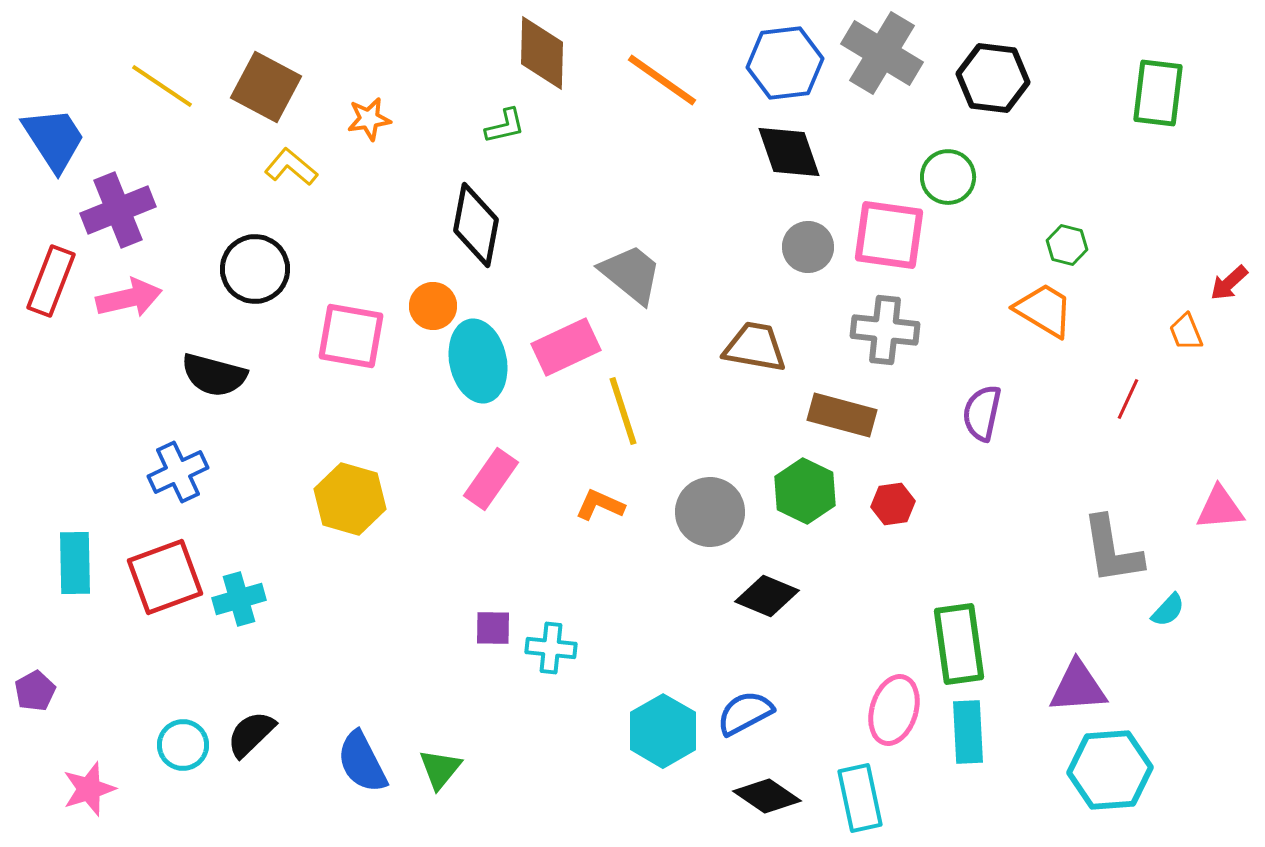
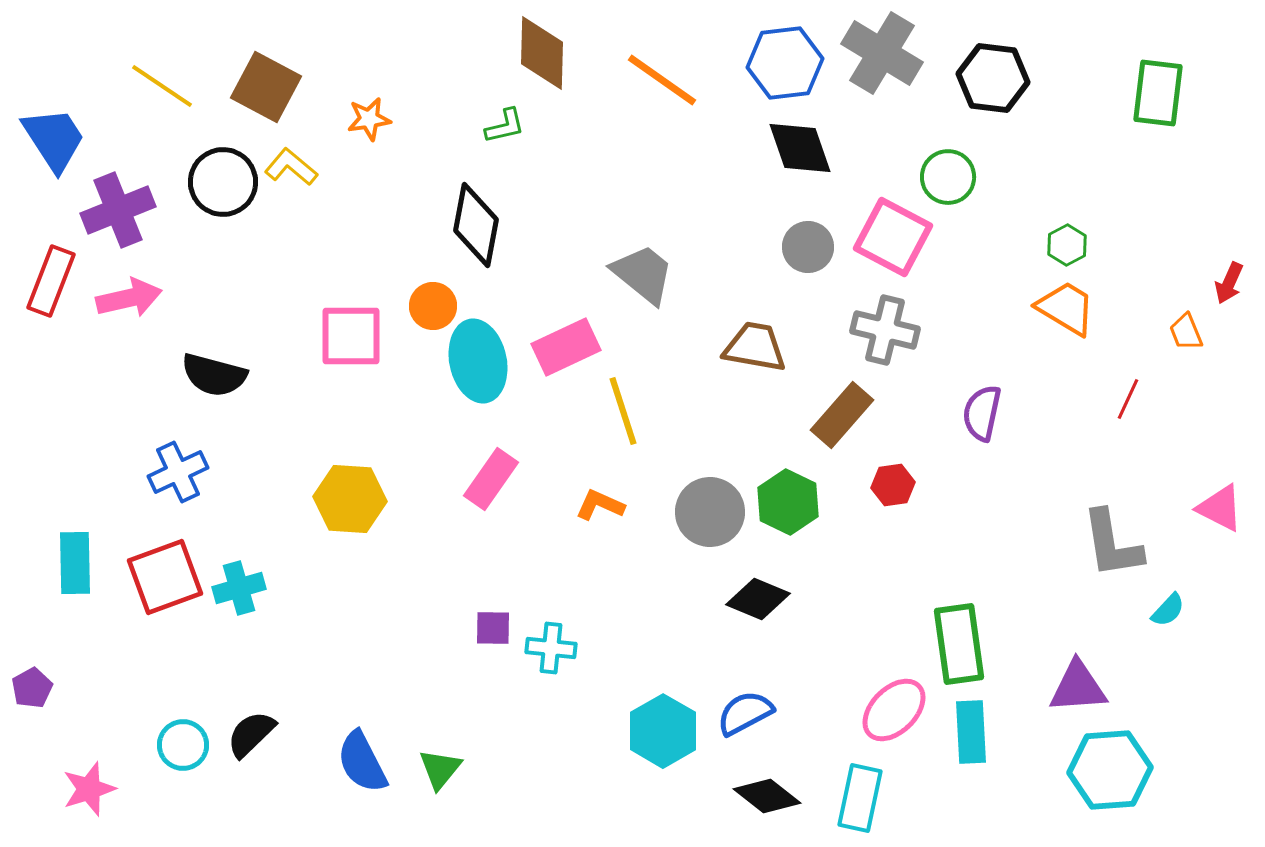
black diamond at (789, 152): moved 11 px right, 4 px up
pink square at (889, 235): moved 4 px right, 2 px down; rotated 20 degrees clockwise
green hexagon at (1067, 245): rotated 18 degrees clockwise
black circle at (255, 269): moved 32 px left, 87 px up
gray trapezoid at (631, 274): moved 12 px right
red arrow at (1229, 283): rotated 24 degrees counterclockwise
orange trapezoid at (1044, 310): moved 22 px right, 2 px up
gray cross at (885, 330): rotated 8 degrees clockwise
pink square at (351, 336): rotated 10 degrees counterclockwise
brown rectangle at (842, 415): rotated 64 degrees counterclockwise
green hexagon at (805, 491): moved 17 px left, 11 px down
yellow hexagon at (350, 499): rotated 12 degrees counterclockwise
red hexagon at (893, 504): moved 19 px up
pink triangle at (1220, 508): rotated 32 degrees clockwise
gray L-shape at (1112, 550): moved 6 px up
black diamond at (767, 596): moved 9 px left, 3 px down
cyan cross at (239, 599): moved 11 px up
purple pentagon at (35, 691): moved 3 px left, 3 px up
pink ellipse at (894, 710): rotated 28 degrees clockwise
cyan rectangle at (968, 732): moved 3 px right
black diamond at (767, 796): rotated 4 degrees clockwise
cyan rectangle at (860, 798): rotated 24 degrees clockwise
